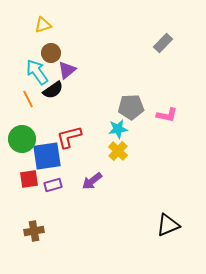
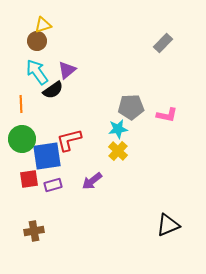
brown circle: moved 14 px left, 12 px up
orange line: moved 7 px left, 5 px down; rotated 24 degrees clockwise
red L-shape: moved 3 px down
